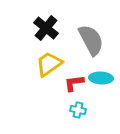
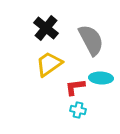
red L-shape: moved 1 px right, 4 px down
